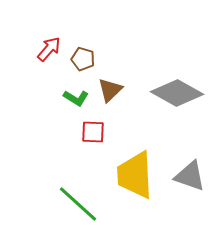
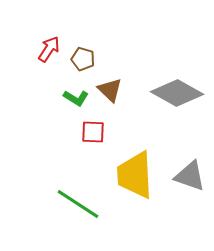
red arrow: rotated 8 degrees counterclockwise
brown triangle: rotated 32 degrees counterclockwise
green line: rotated 9 degrees counterclockwise
